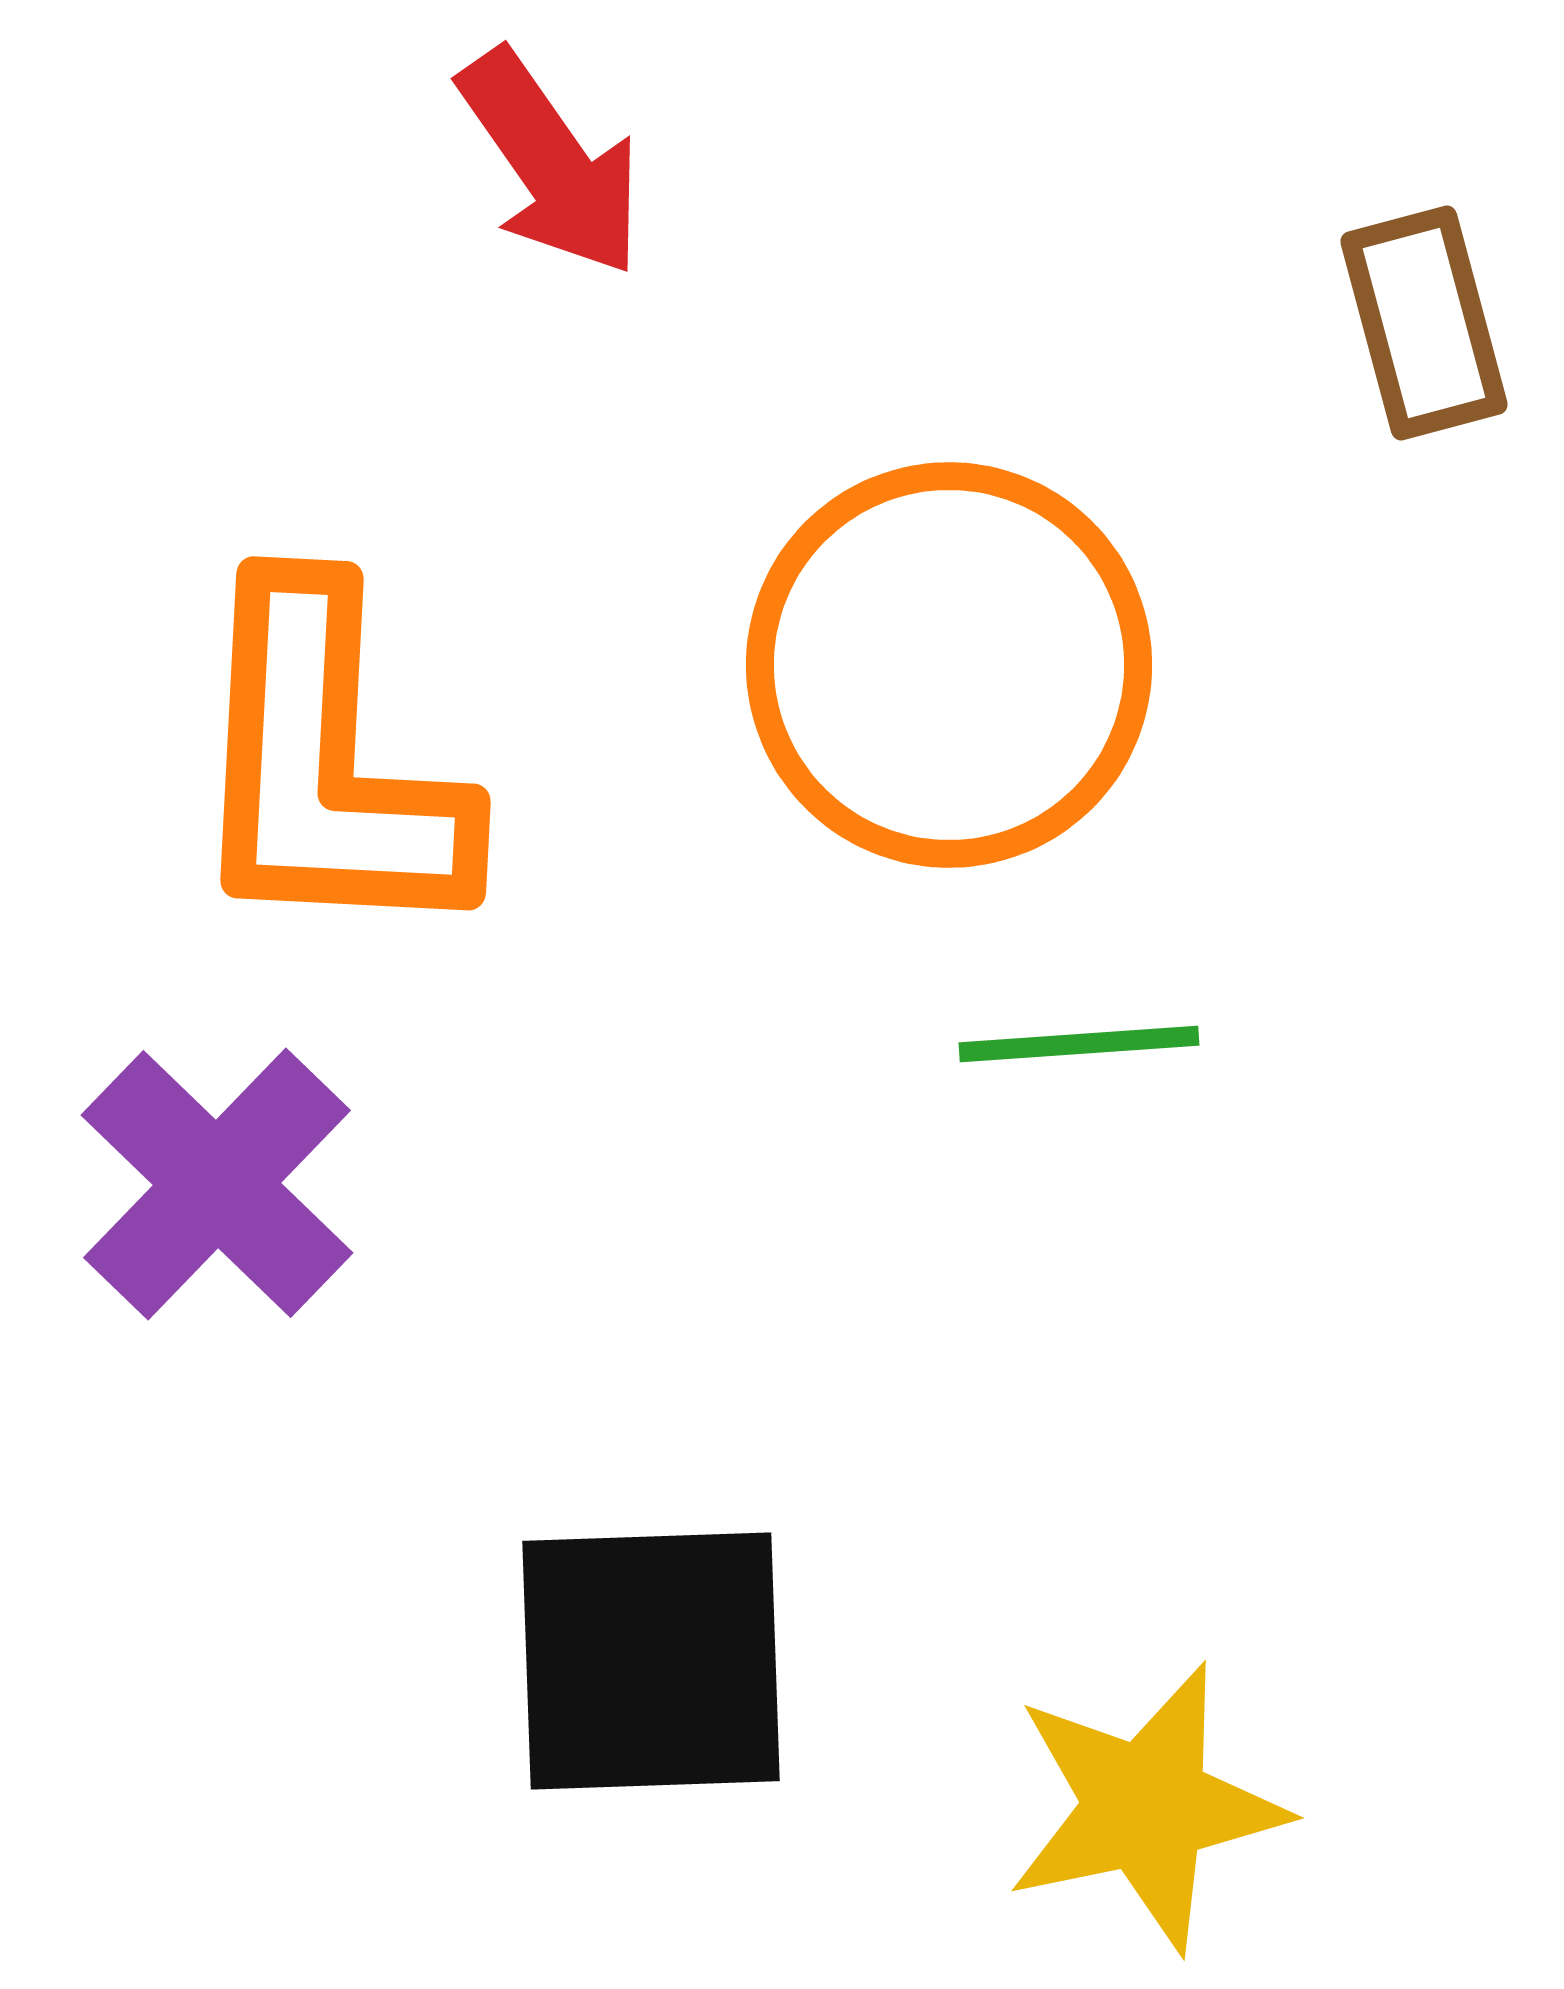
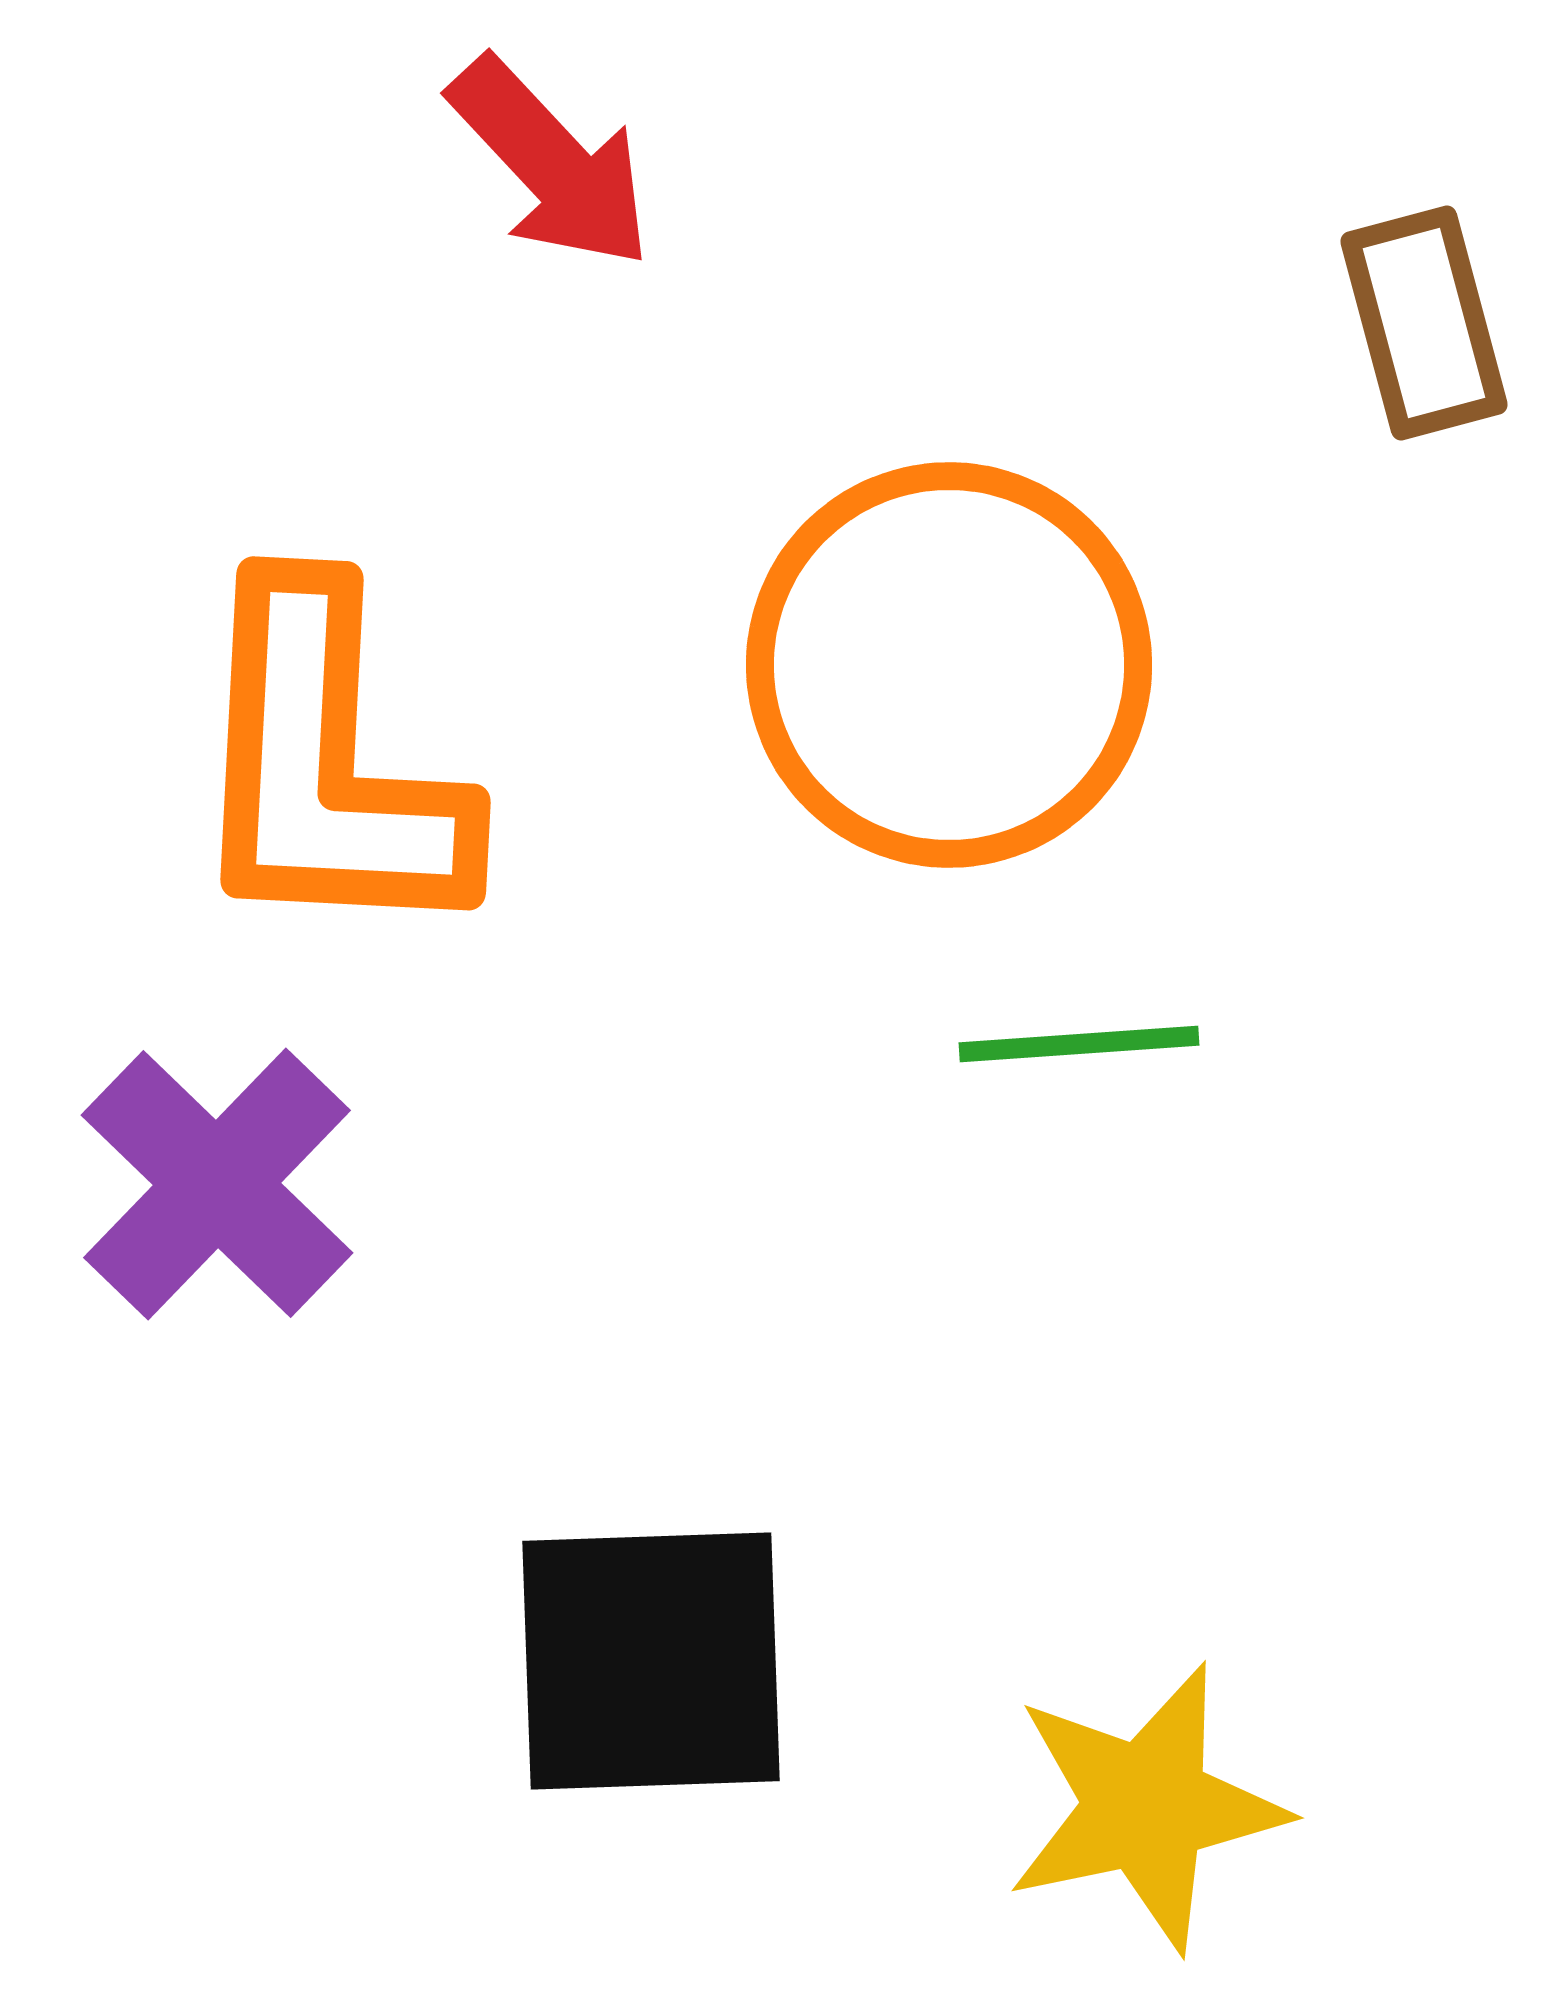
red arrow: rotated 8 degrees counterclockwise
